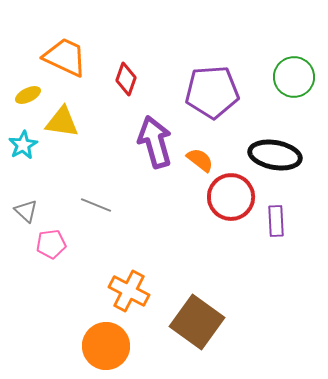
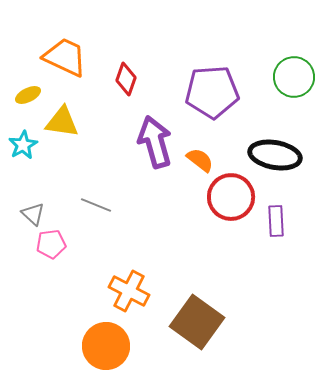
gray triangle: moved 7 px right, 3 px down
